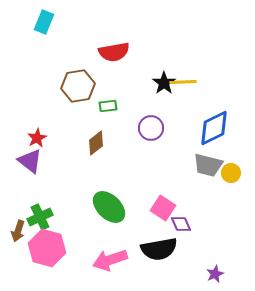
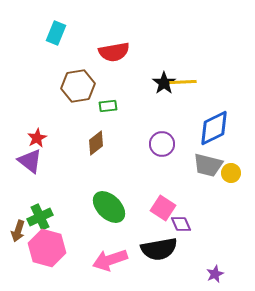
cyan rectangle: moved 12 px right, 11 px down
purple circle: moved 11 px right, 16 px down
